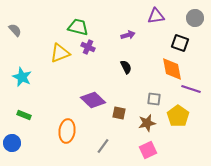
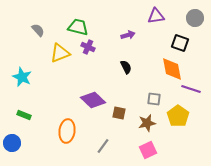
gray semicircle: moved 23 px right
